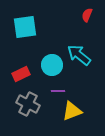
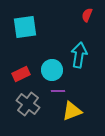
cyan arrow: rotated 60 degrees clockwise
cyan circle: moved 5 px down
gray cross: rotated 10 degrees clockwise
